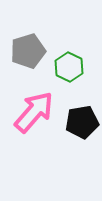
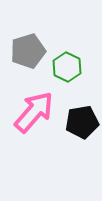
green hexagon: moved 2 px left
